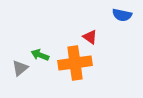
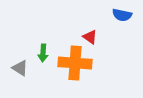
green arrow: moved 3 px right, 2 px up; rotated 108 degrees counterclockwise
orange cross: rotated 12 degrees clockwise
gray triangle: rotated 48 degrees counterclockwise
